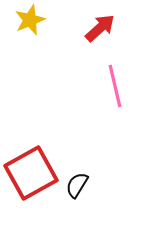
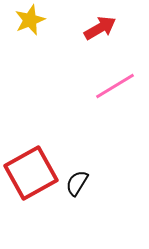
red arrow: rotated 12 degrees clockwise
pink line: rotated 72 degrees clockwise
black semicircle: moved 2 px up
